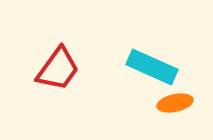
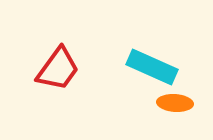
orange ellipse: rotated 16 degrees clockwise
